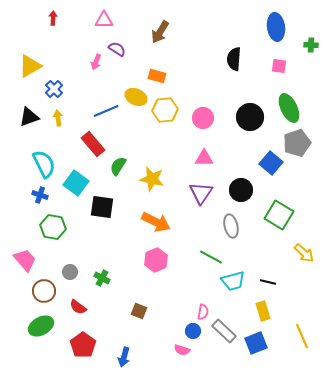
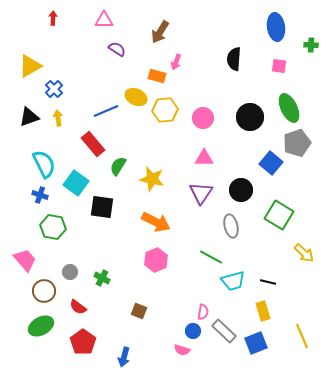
pink arrow at (96, 62): moved 80 px right
red pentagon at (83, 345): moved 3 px up
